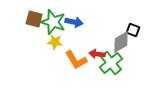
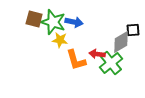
black square: rotated 24 degrees counterclockwise
yellow star: moved 5 px right, 2 px up
orange L-shape: rotated 15 degrees clockwise
